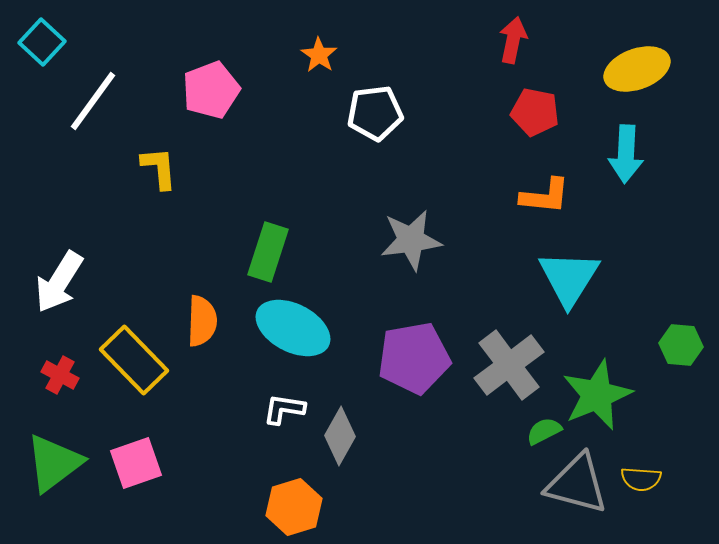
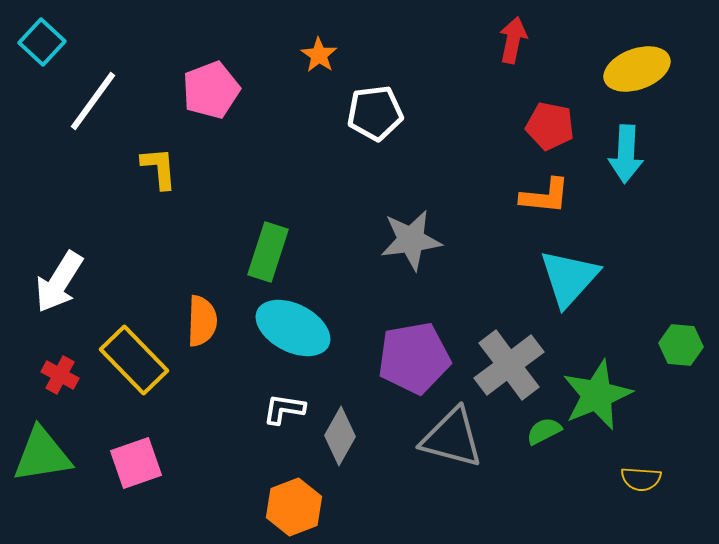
red pentagon: moved 15 px right, 14 px down
cyan triangle: rotated 10 degrees clockwise
green triangle: moved 12 px left, 8 px up; rotated 28 degrees clockwise
gray triangle: moved 125 px left, 46 px up
orange hexagon: rotated 4 degrees counterclockwise
